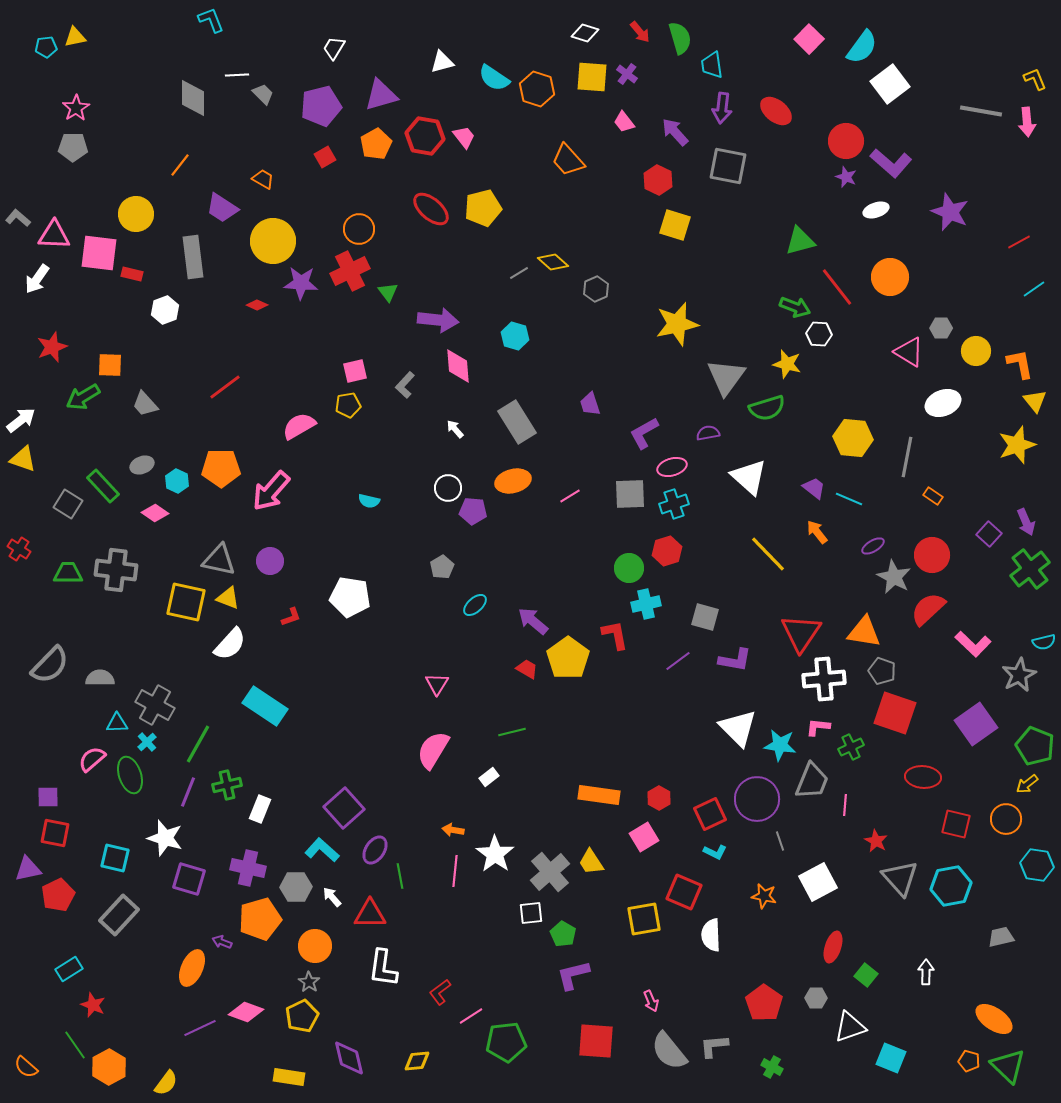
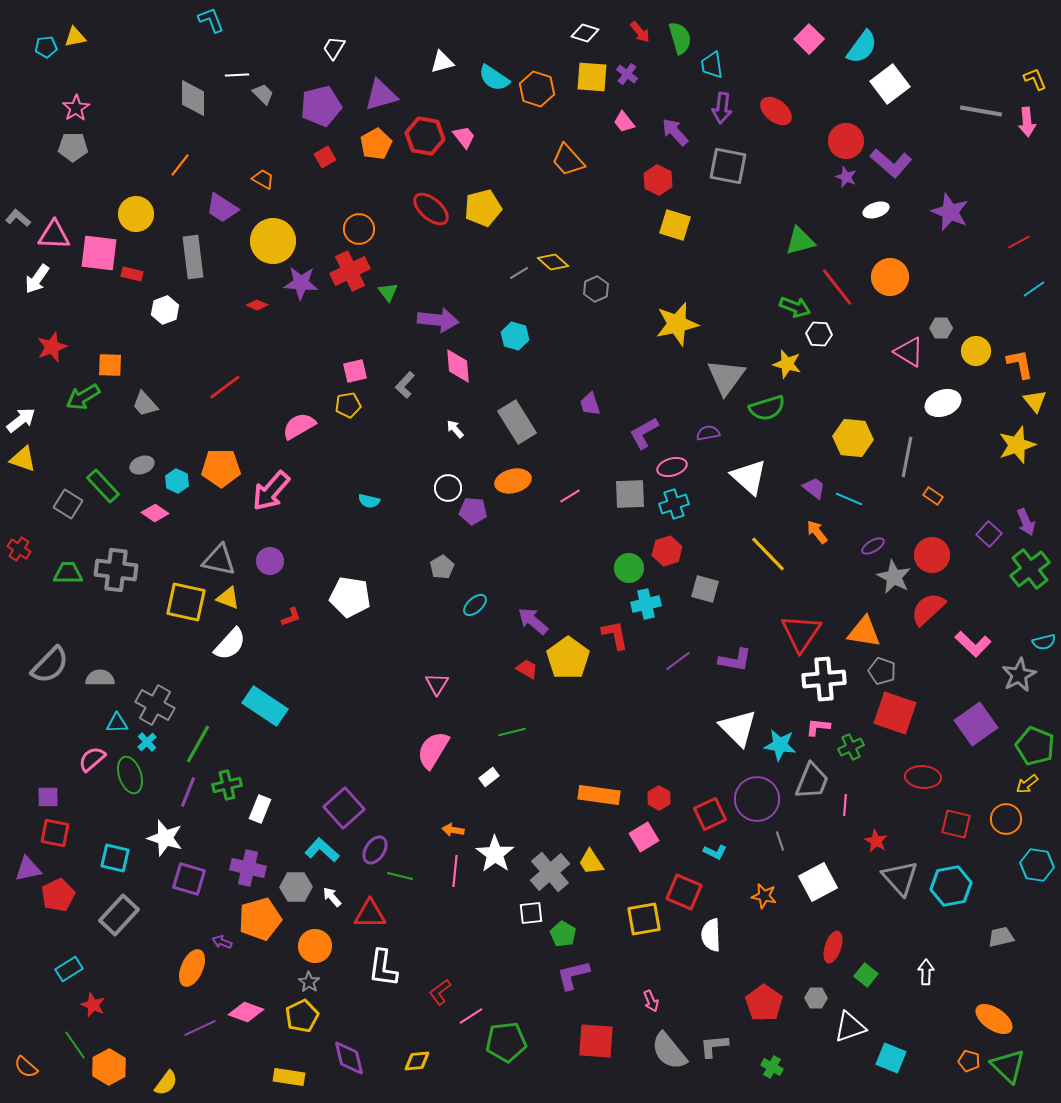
gray square at (705, 617): moved 28 px up
green line at (400, 876): rotated 65 degrees counterclockwise
